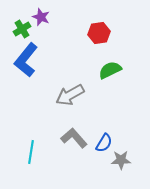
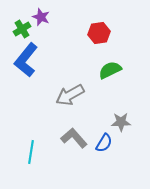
gray star: moved 38 px up
